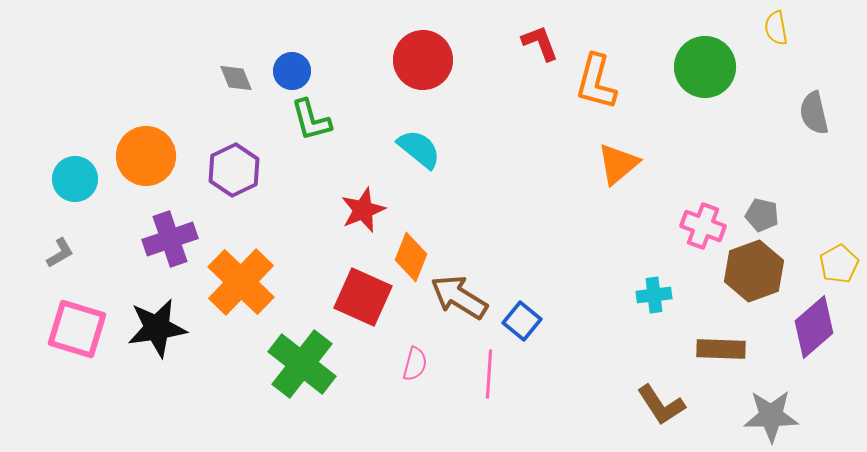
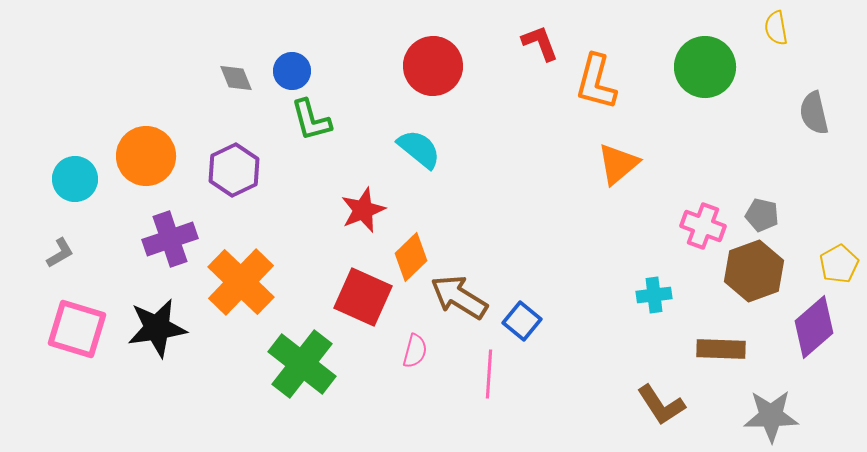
red circle: moved 10 px right, 6 px down
orange diamond: rotated 24 degrees clockwise
pink semicircle: moved 13 px up
